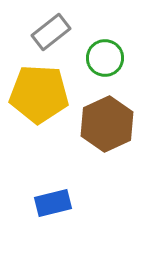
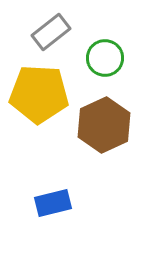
brown hexagon: moved 3 px left, 1 px down
